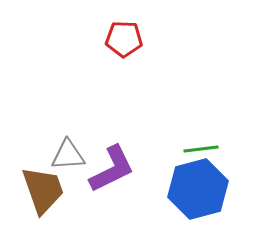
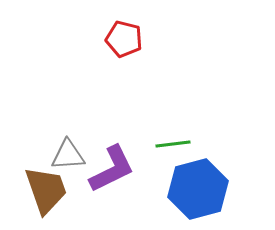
red pentagon: rotated 12 degrees clockwise
green line: moved 28 px left, 5 px up
brown trapezoid: moved 3 px right
